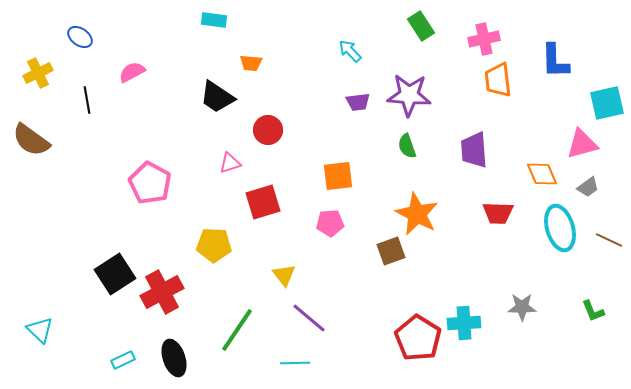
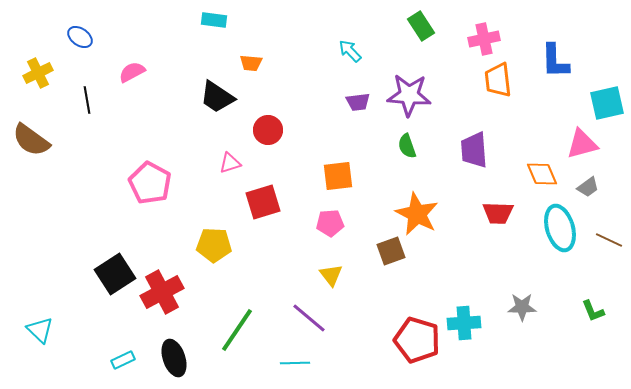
yellow triangle at (284, 275): moved 47 px right
red pentagon at (418, 338): moved 1 px left, 2 px down; rotated 15 degrees counterclockwise
